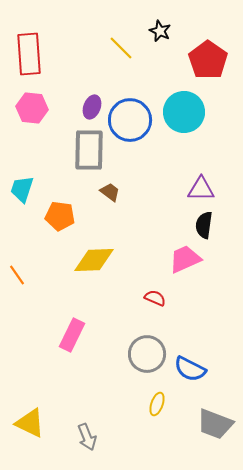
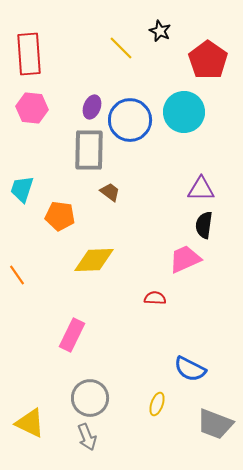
red semicircle: rotated 20 degrees counterclockwise
gray circle: moved 57 px left, 44 px down
